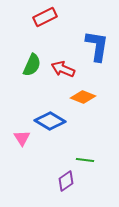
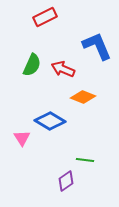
blue L-shape: rotated 32 degrees counterclockwise
